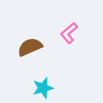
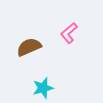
brown semicircle: moved 1 px left
